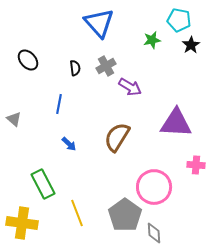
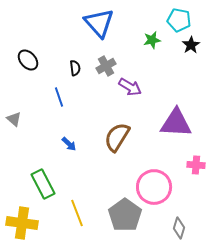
blue line: moved 7 px up; rotated 30 degrees counterclockwise
gray diamond: moved 25 px right, 5 px up; rotated 20 degrees clockwise
